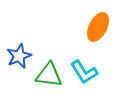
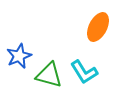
green triangle: rotated 8 degrees clockwise
